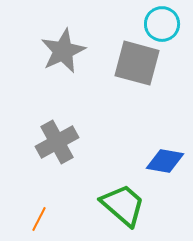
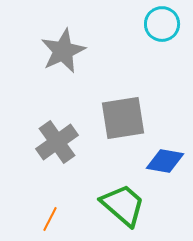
gray square: moved 14 px left, 55 px down; rotated 24 degrees counterclockwise
gray cross: rotated 6 degrees counterclockwise
orange line: moved 11 px right
